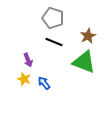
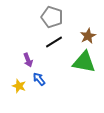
gray pentagon: moved 1 px left, 1 px up
black line: rotated 54 degrees counterclockwise
green triangle: rotated 10 degrees counterclockwise
yellow star: moved 5 px left, 7 px down
blue arrow: moved 5 px left, 4 px up
